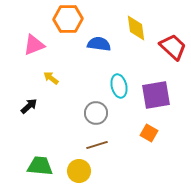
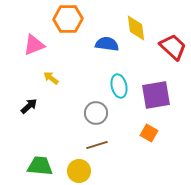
blue semicircle: moved 8 px right
